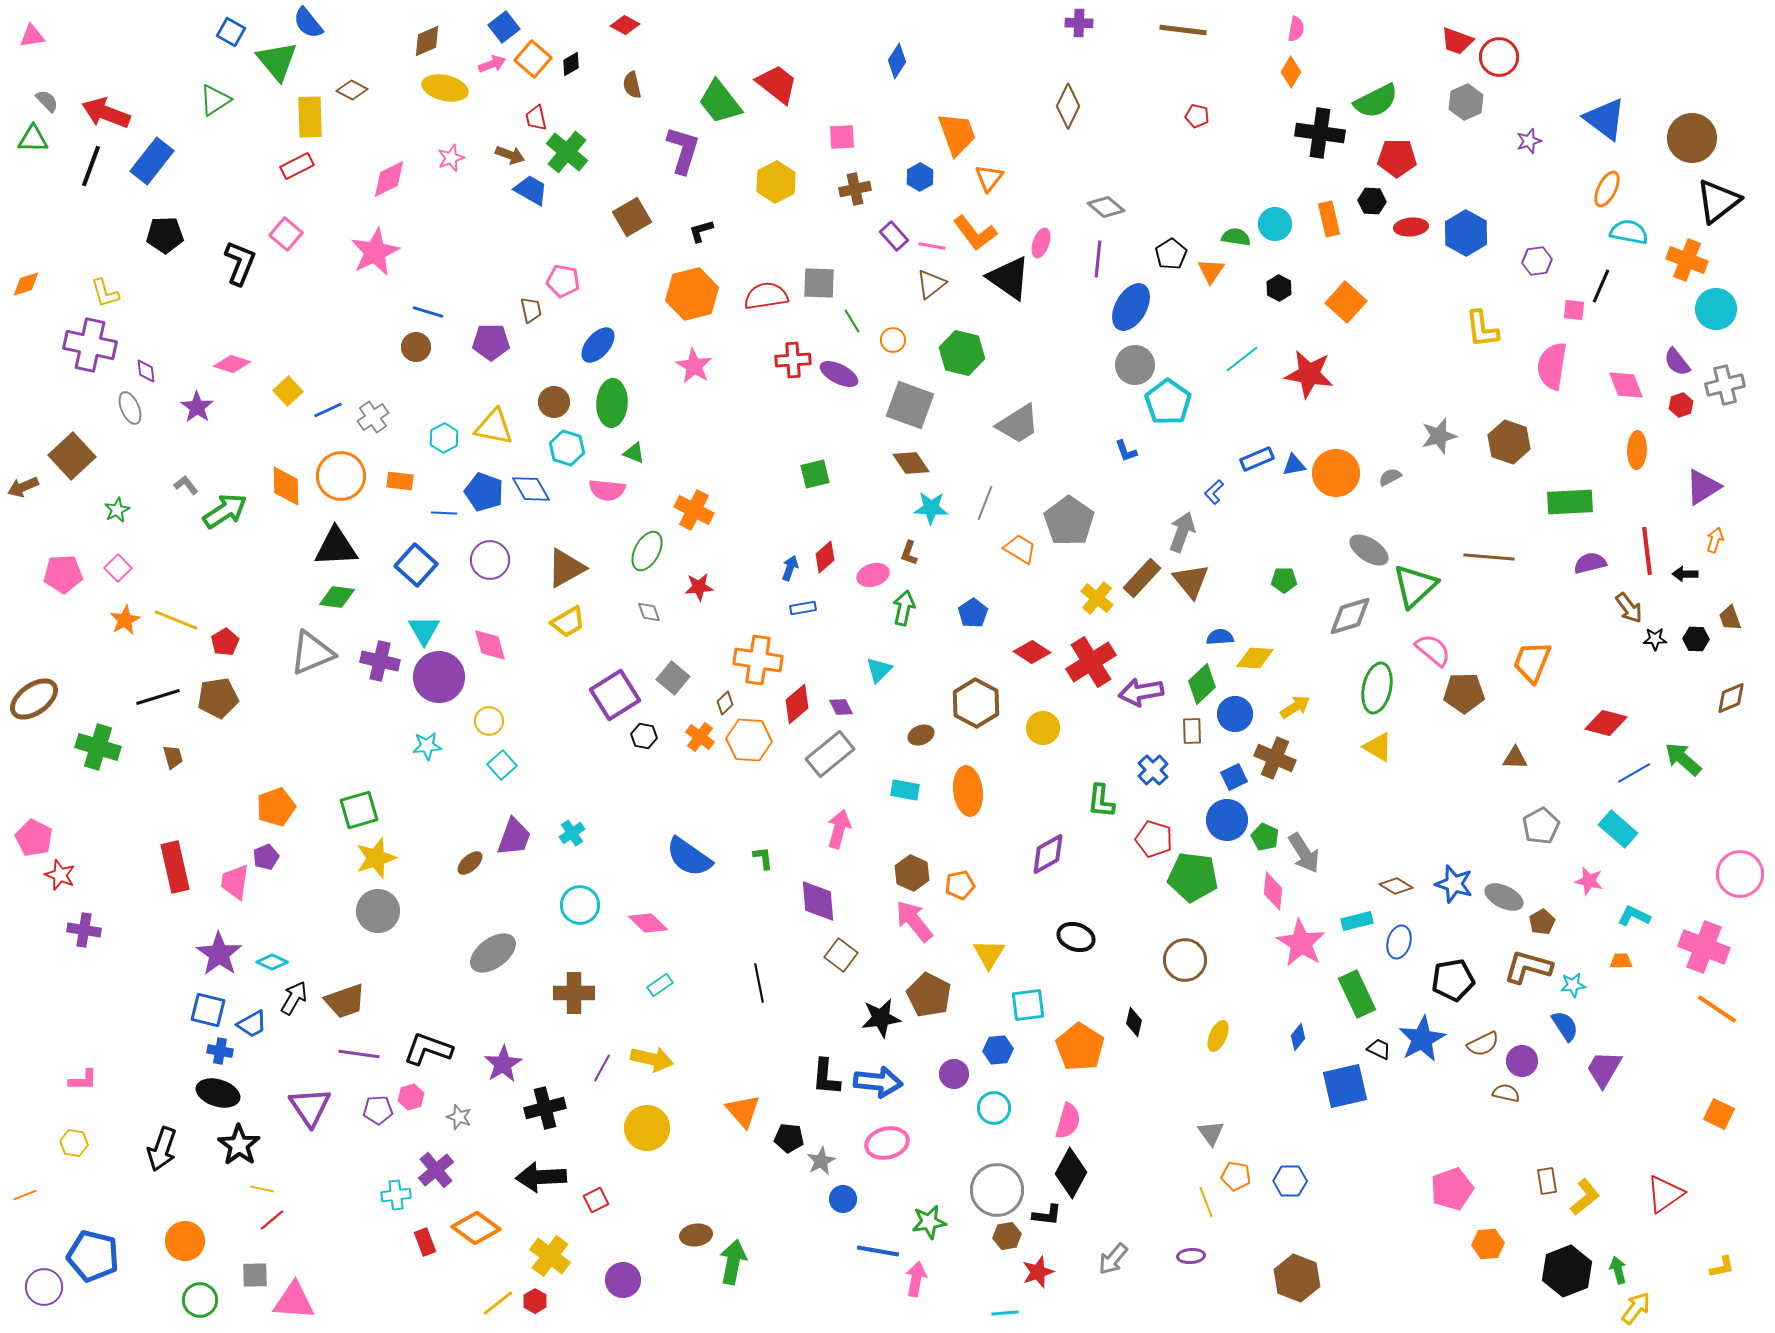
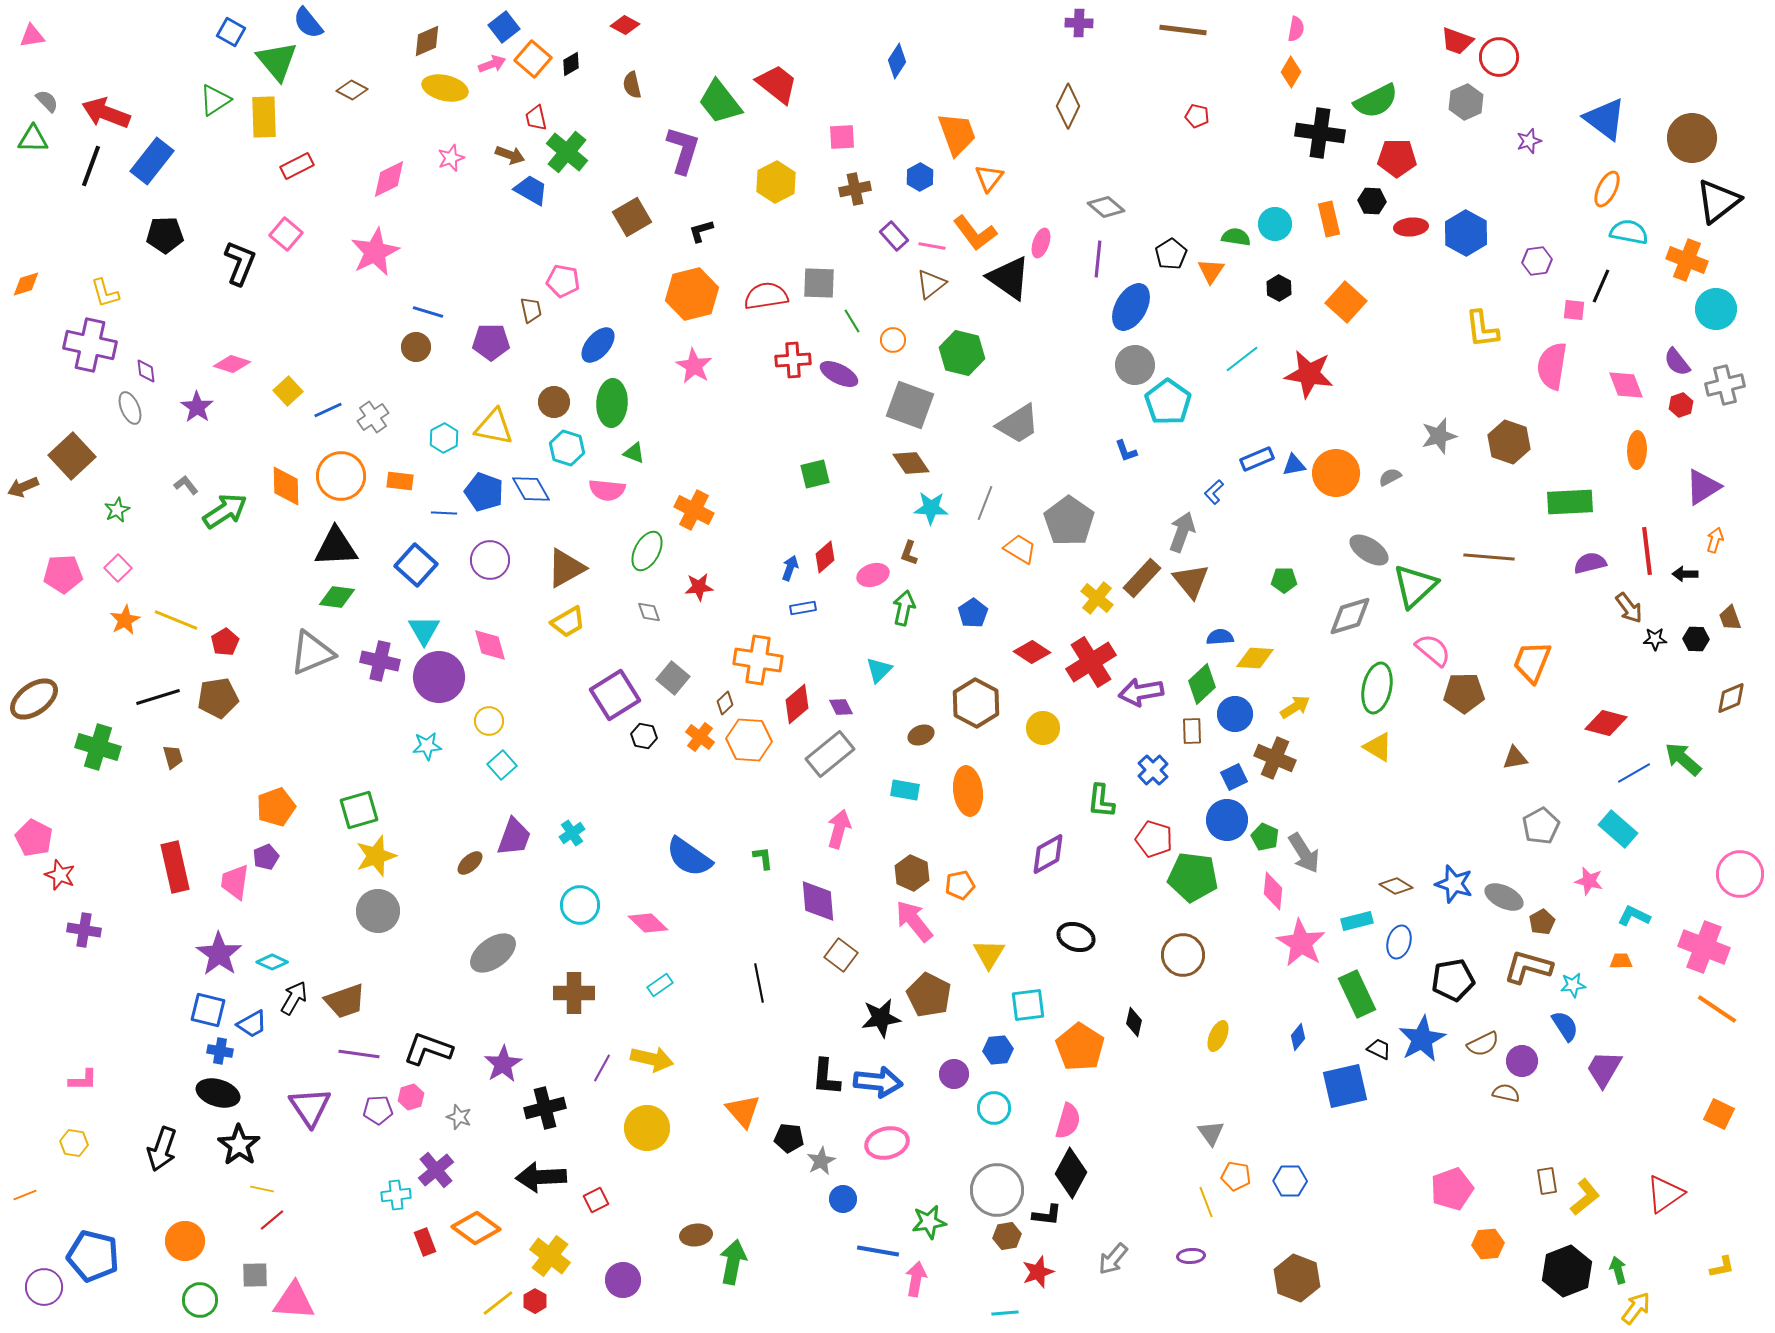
yellow rectangle at (310, 117): moved 46 px left
brown triangle at (1515, 758): rotated 12 degrees counterclockwise
yellow star at (376, 858): moved 2 px up
brown circle at (1185, 960): moved 2 px left, 5 px up
